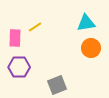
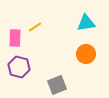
orange circle: moved 5 px left, 6 px down
purple hexagon: rotated 15 degrees clockwise
